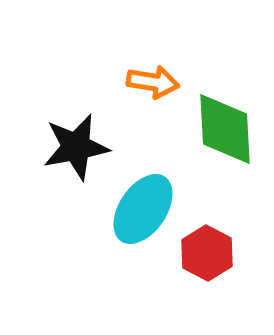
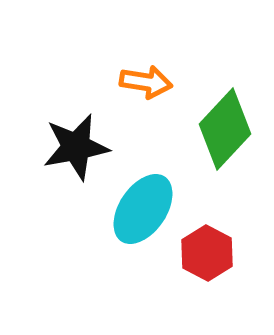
orange arrow: moved 7 px left
green diamond: rotated 46 degrees clockwise
